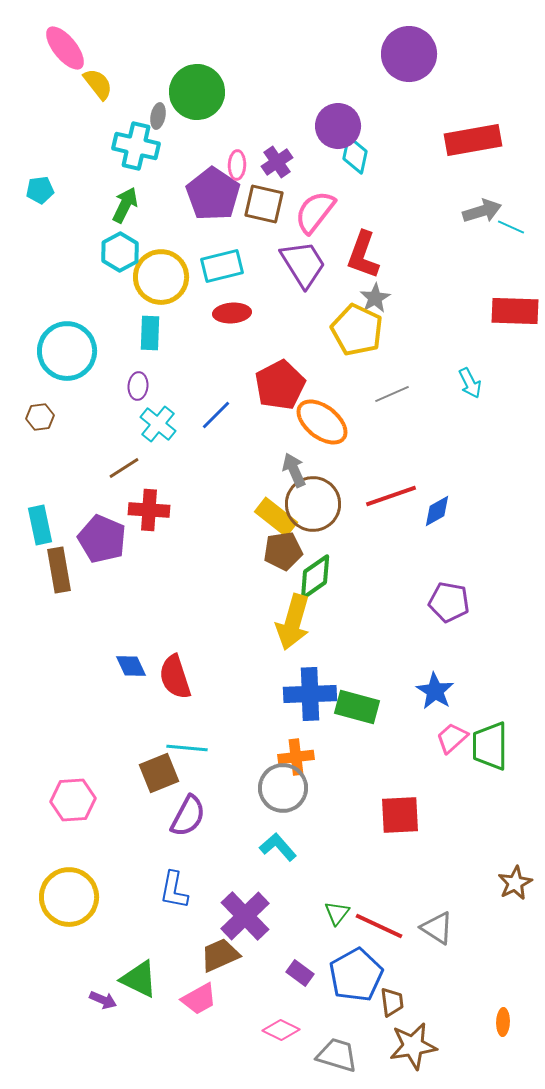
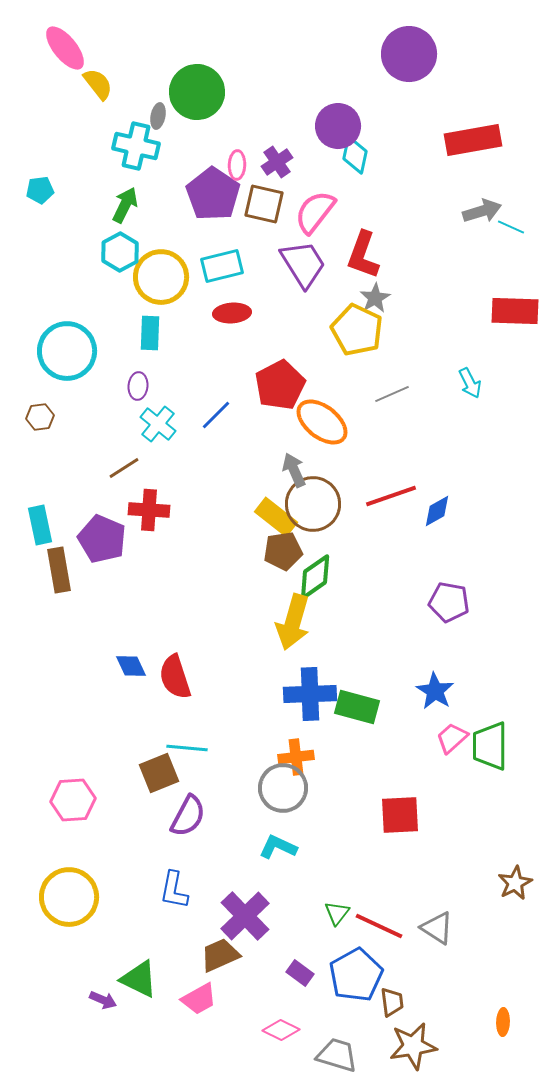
cyan L-shape at (278, 847): rotated 24 degrees counterclockwise
